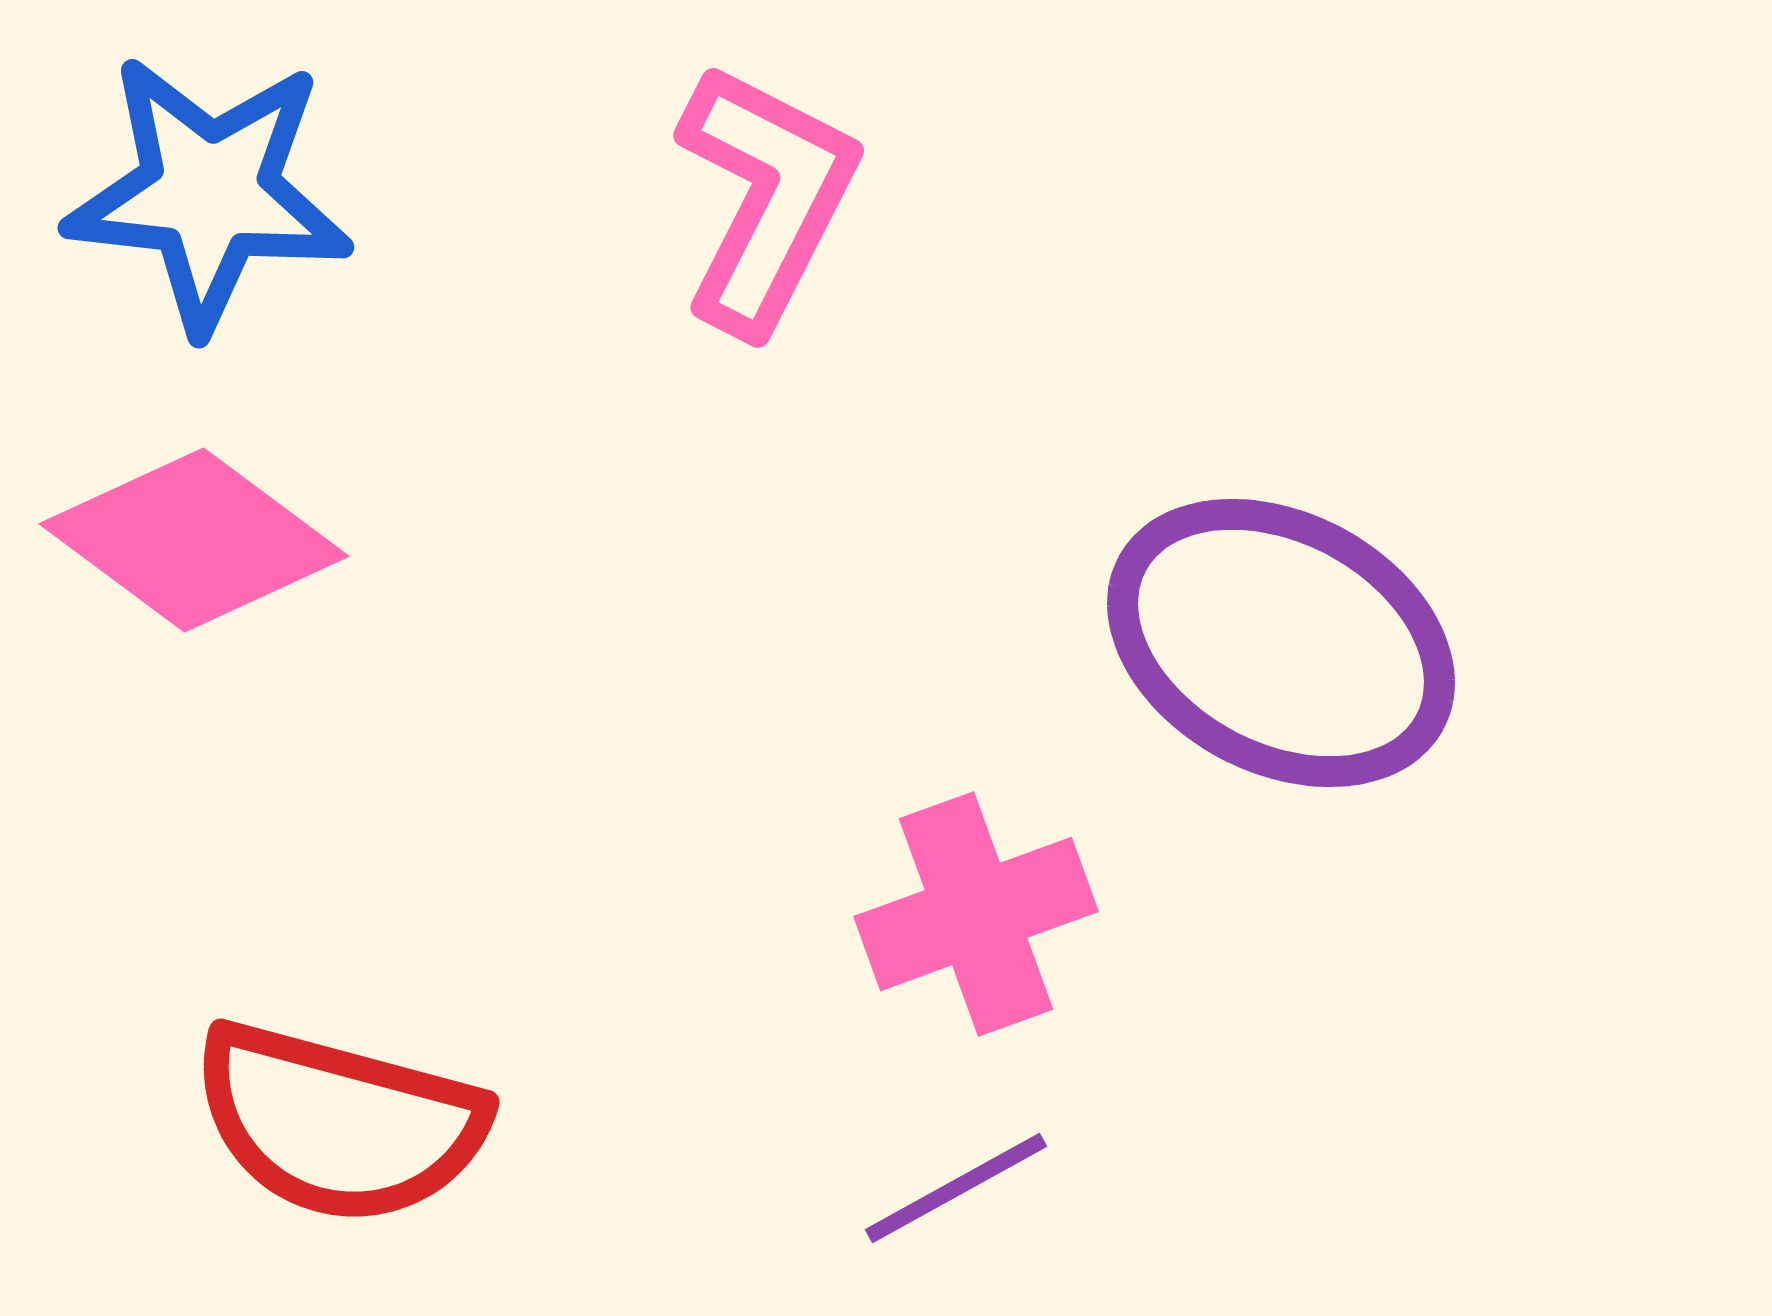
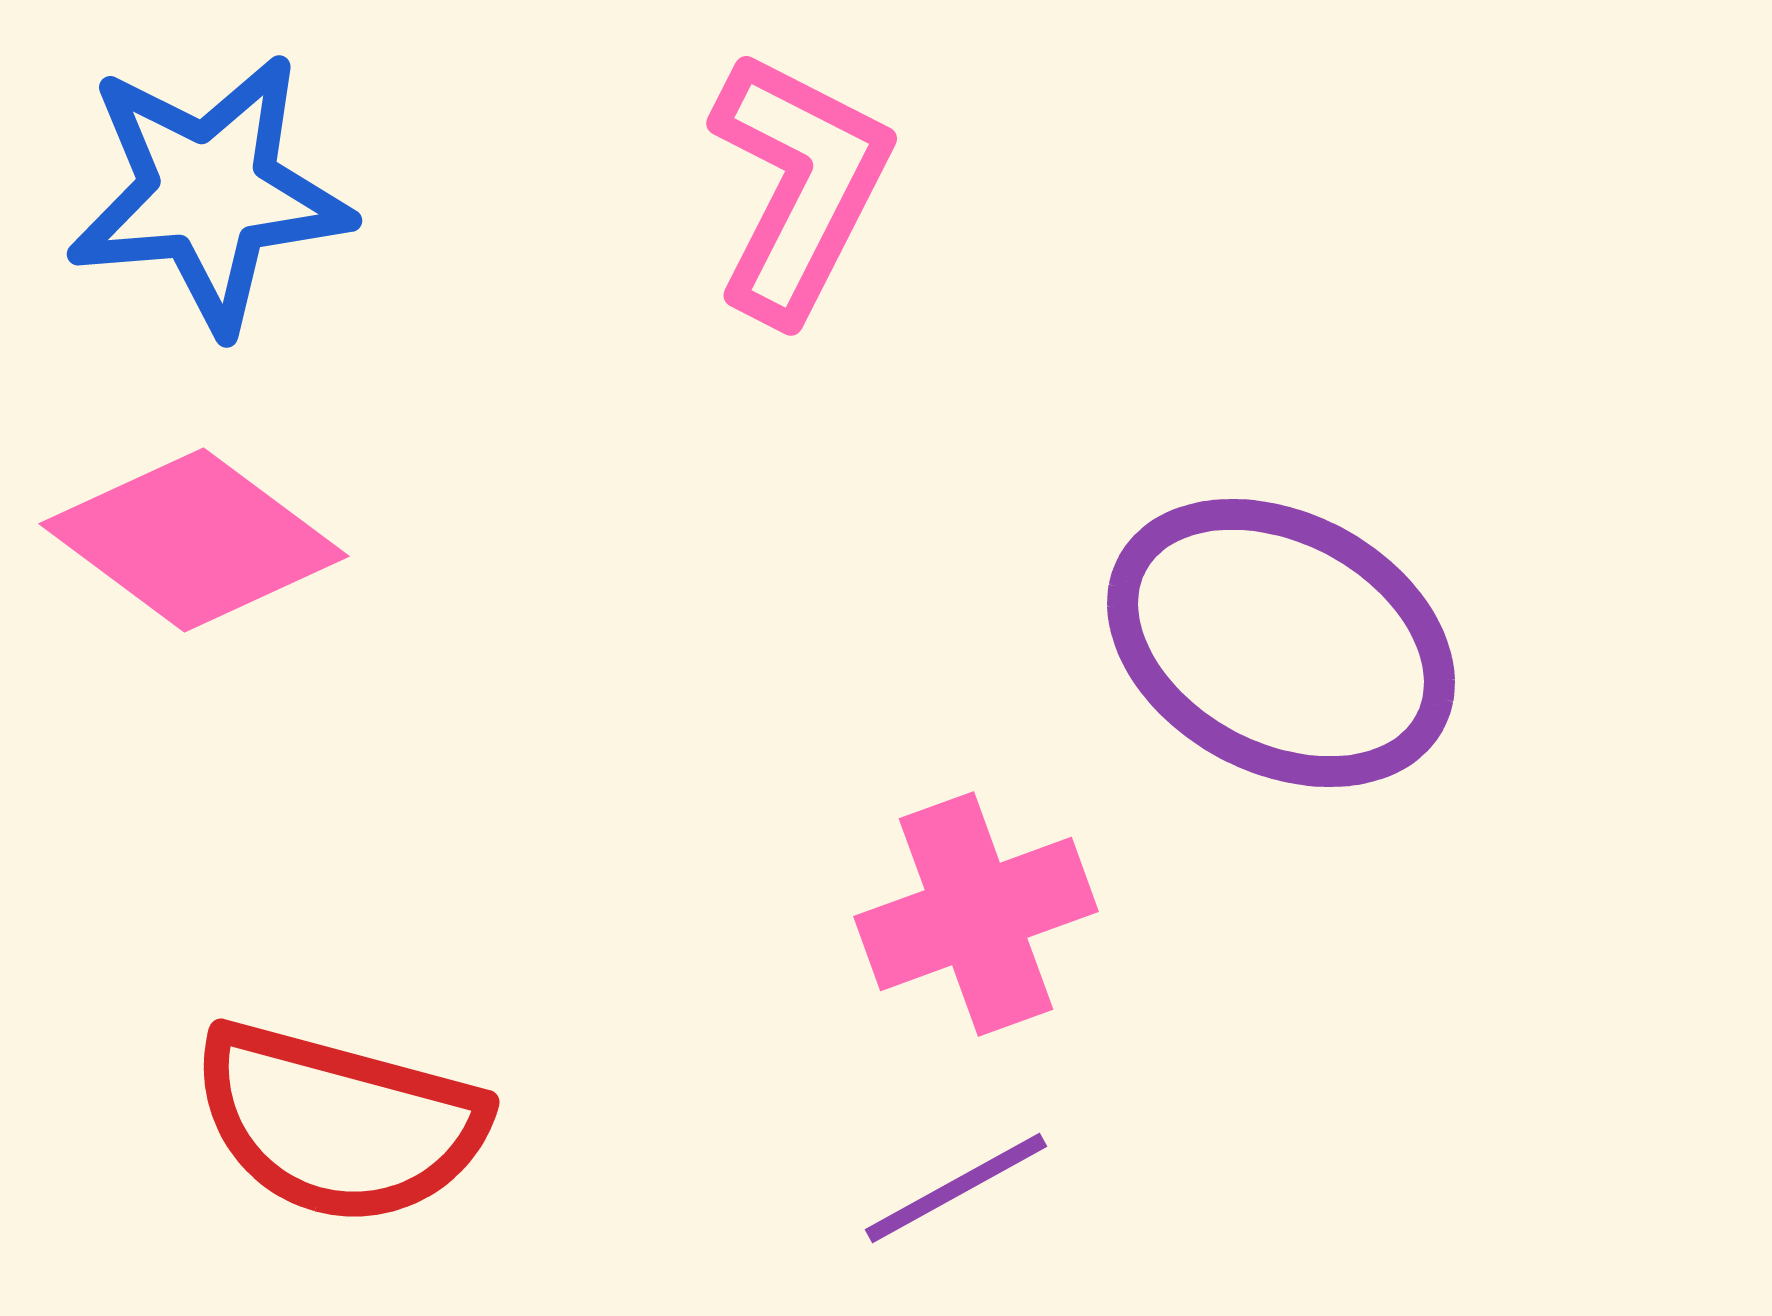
blue star: rotated 11 degrees counterclockwise
pink L-shape: moved 33 px right, 12 px up
